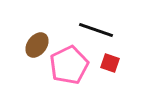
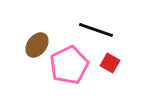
red square: rotated 12 degrees clockwise
